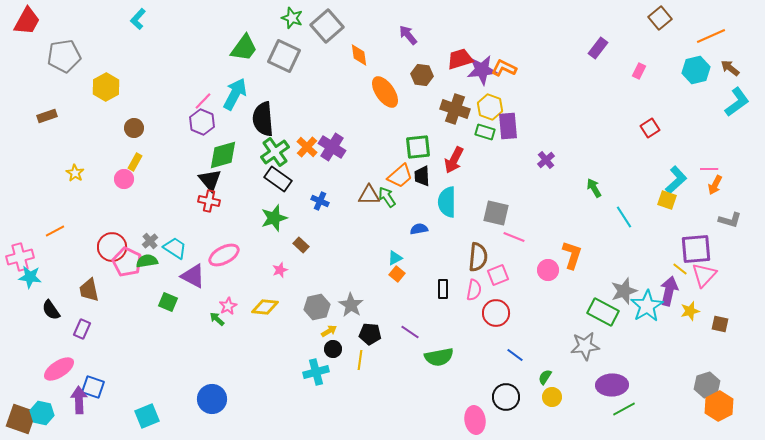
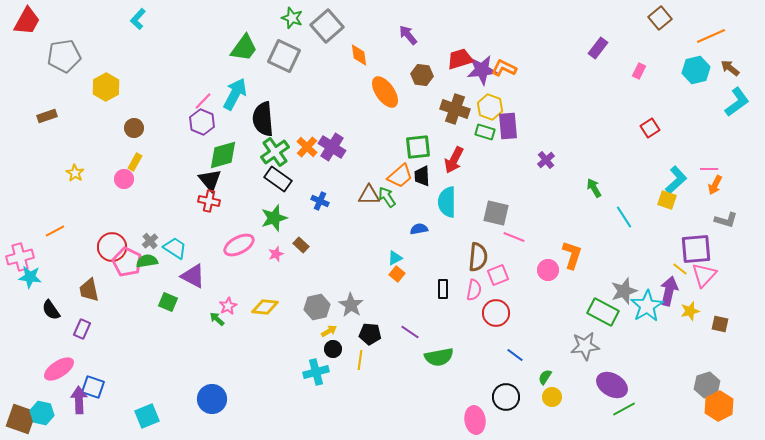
gray L-shape at (730, 220): moved 4 px left
pink ellipse at (224, 255): moved 15 px right, 10 px up
pink star at (280, 270): moved 4 px left, 16 px up
purple ellipse at (612, 385): rotated 32 degrees clockwise
